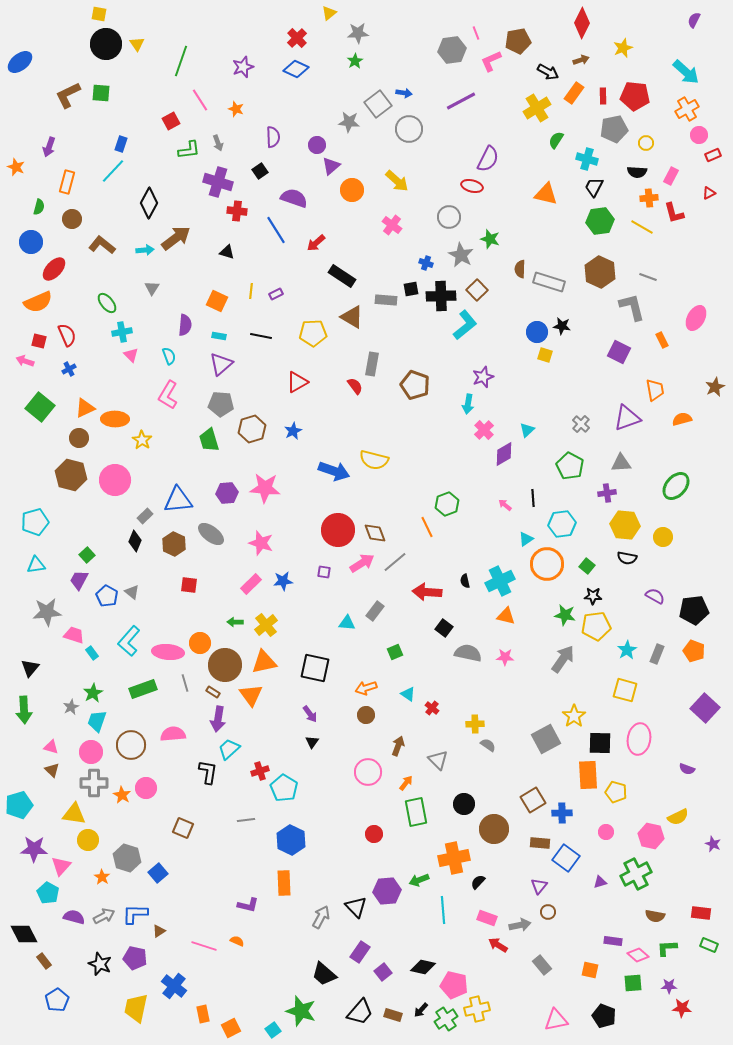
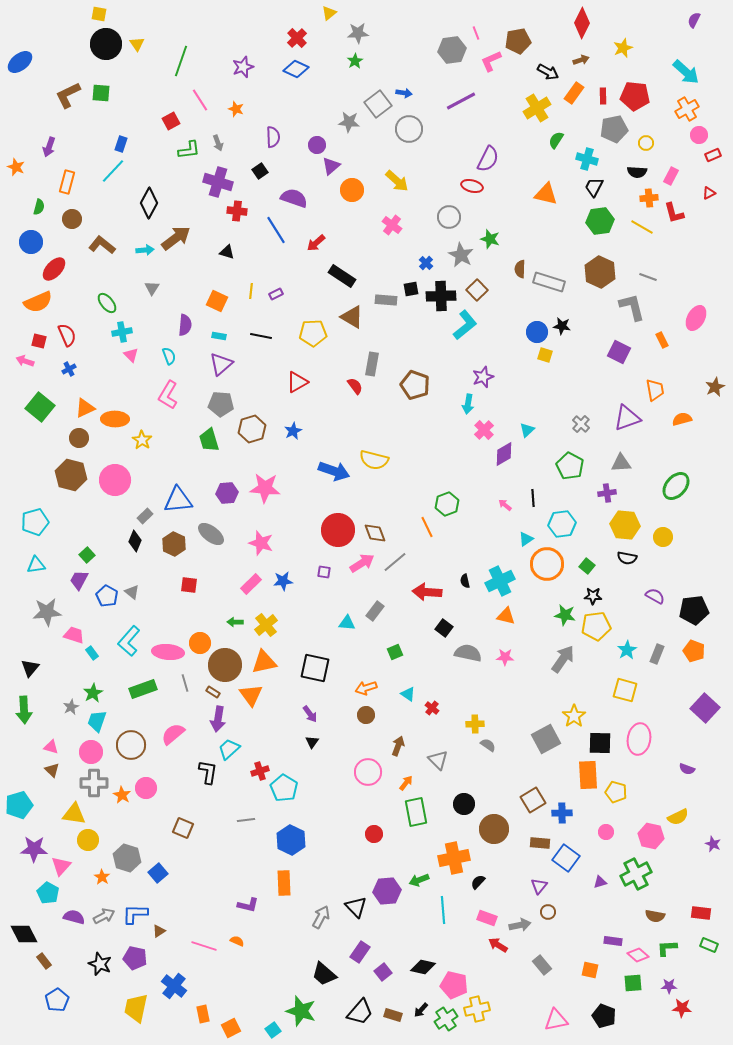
blue cross at (426, 263): rotated 24 degrees clockwise
pink semicircle at (173, 734): rotated 35 degrees counterclockwise
